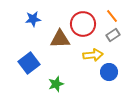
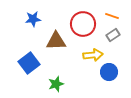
orange line: rotated 32 degrees counterclockwise
brown triangle: moved 4 px left, 2 px down
